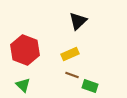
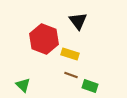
black triangle: rotated 24 degrees counterclockwise
red hexagon: moved 19 px right, 11 px up
yellow rectangle: rotated 42 degrees clockwise
brown line: moved 1 px left
